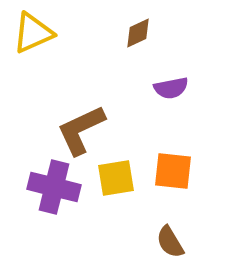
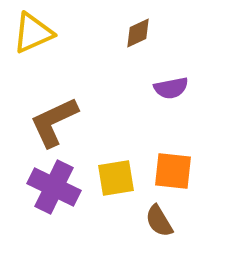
brown L-shape: moved 27 px left, 8 px up
purple cross: rotated 12 degrees clockwise
brown semicircle: moved 11 px left, 21 px up
